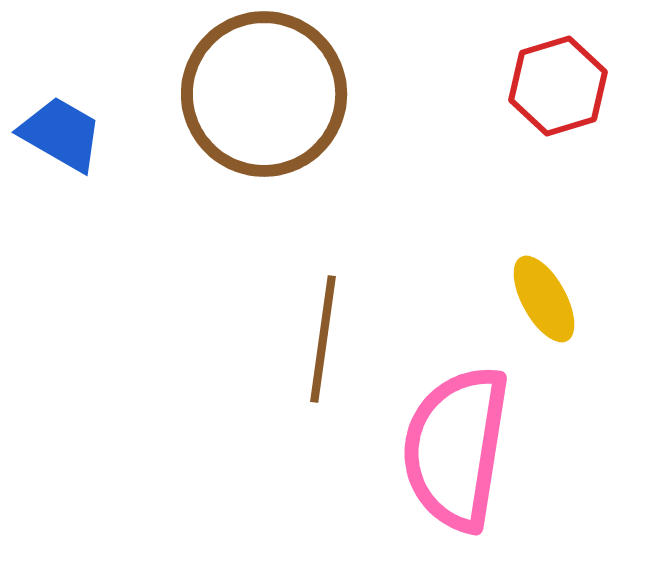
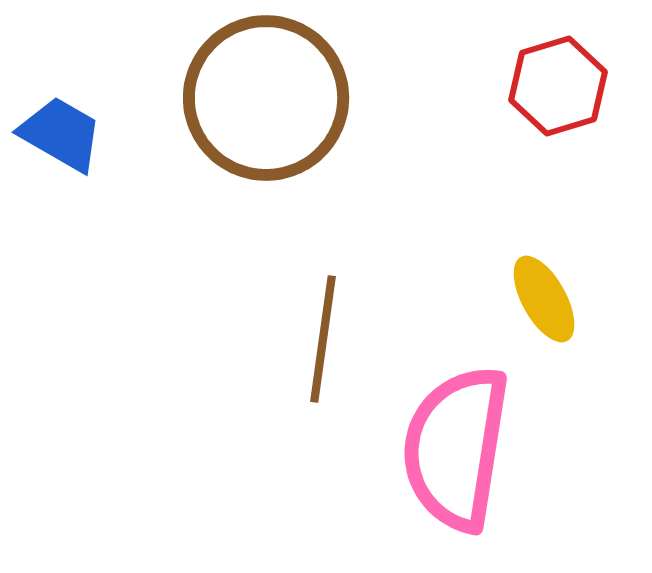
brown circle: moved 2 px right, 4 px down
